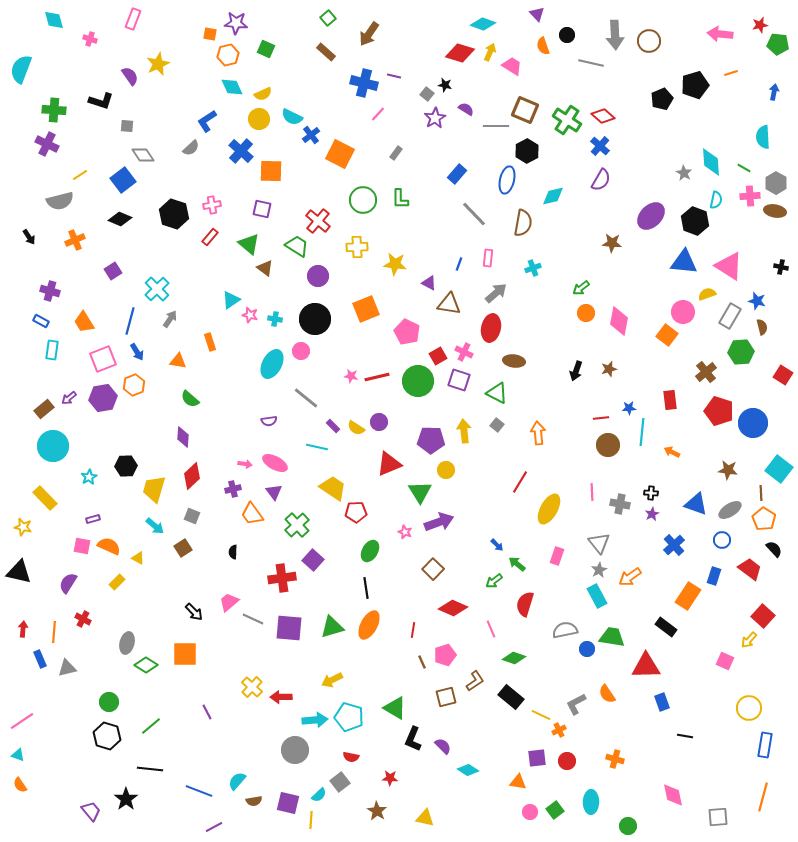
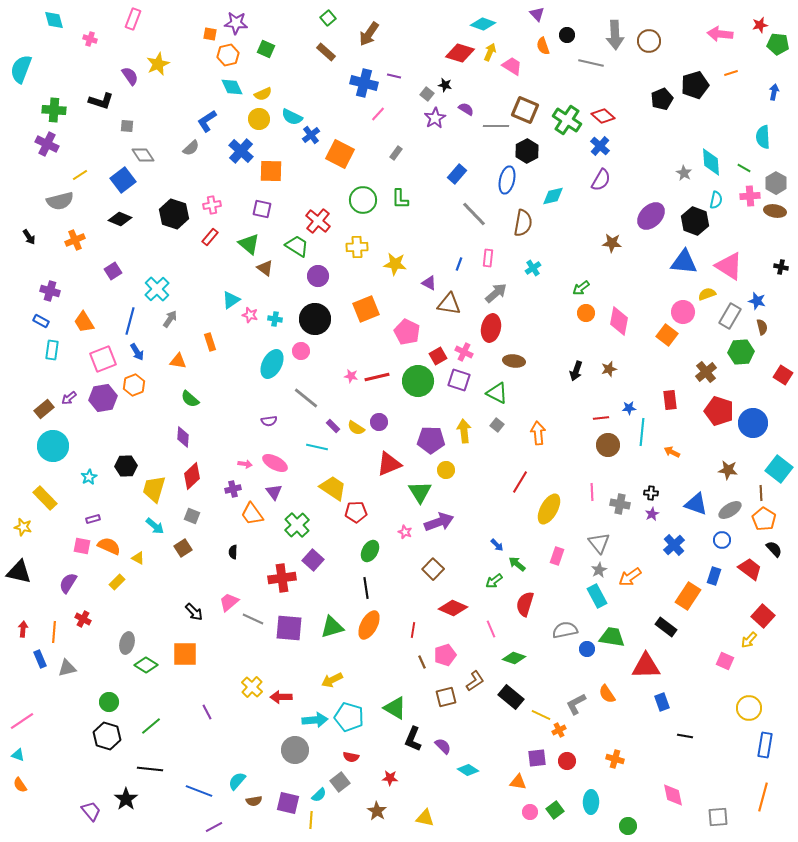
cyan cross at (533, 268): rotated 14 degrees counterclockwise
